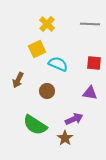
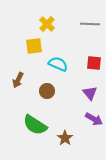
yellow square: moved 3 px left, 3 px up; rotated 18 degrees clockwise
purple triangle: rotated 42 degrees clockwise
purple arrow: moved 20 px right; rotated 54 degrees clockwise
